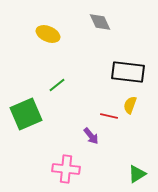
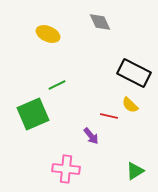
black rectangle: moved 6 px right, 1 px down; rotated 20 degrees clockwise
green line: rotated 12 degrees clockwise
yellow semicircle: rotated 66 degrees counterclockwise
green square: moved 7 px right
green triangle: moved 2 px left, 3 px up
